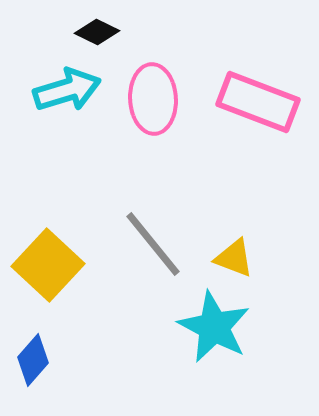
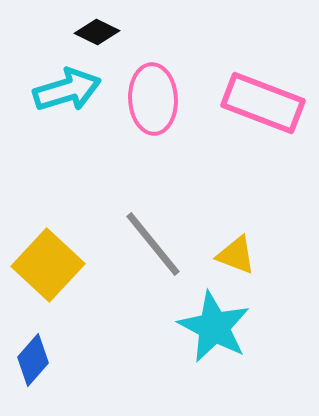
pink rectangle: moved 5 px right, 1 px down
yellow triangle: moved 2 px right, 3 px up
